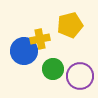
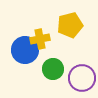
blue circle: moved 1 px right, 1 px up
purple circle: moved 2 px right, 2 px down
